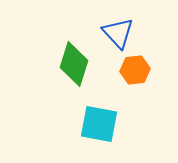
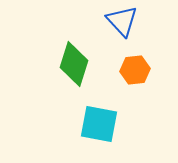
blue triangle: moved 4 px right, 12 px up
